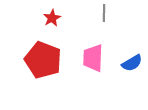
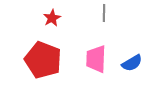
pink trapezoid: moved 3 px right, 1 px down
